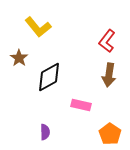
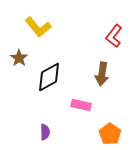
red L-shape: moved 7 px right, 5 px up
brown arrow: moved 7 px left, 1 px up
